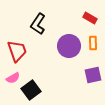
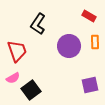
red rectangle: moved 1 px left, 2 px up
orange rectangle: moved 2 px right, 1 px up
purple square: moved 3 px left, 10 px down
